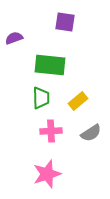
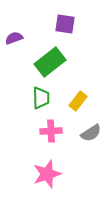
purple square: moved 2 px down
green rectangle: moved 3 px up; rotated 44 degrees counterclockwise
yellow rectangle: rotated 12 degrees counterclockwise
